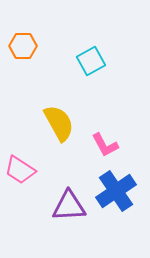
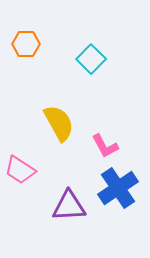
orange hexagon: moved 3 px right, 2 px up
cyan square: moved 2 px up; rotated 16 degrees counterclockwise
pink L-shape: moved 1 px down
blue cross: moved 2 px right, 3 px up
